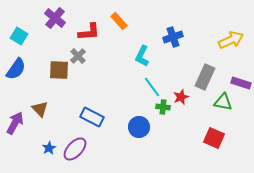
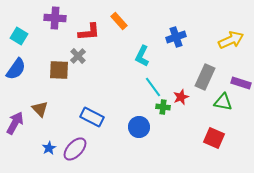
purple cross: rotated 35 degrees counterclockwise
blue cross: moved 3 px right
cyan line: moved 1 px right
